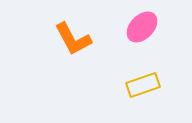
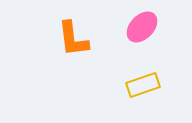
orange L-shape: rotated 21 degrees clockwise
